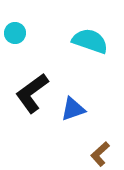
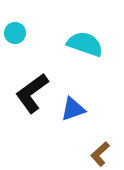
cyan semicircle: moved 5 px left, 3 px down
